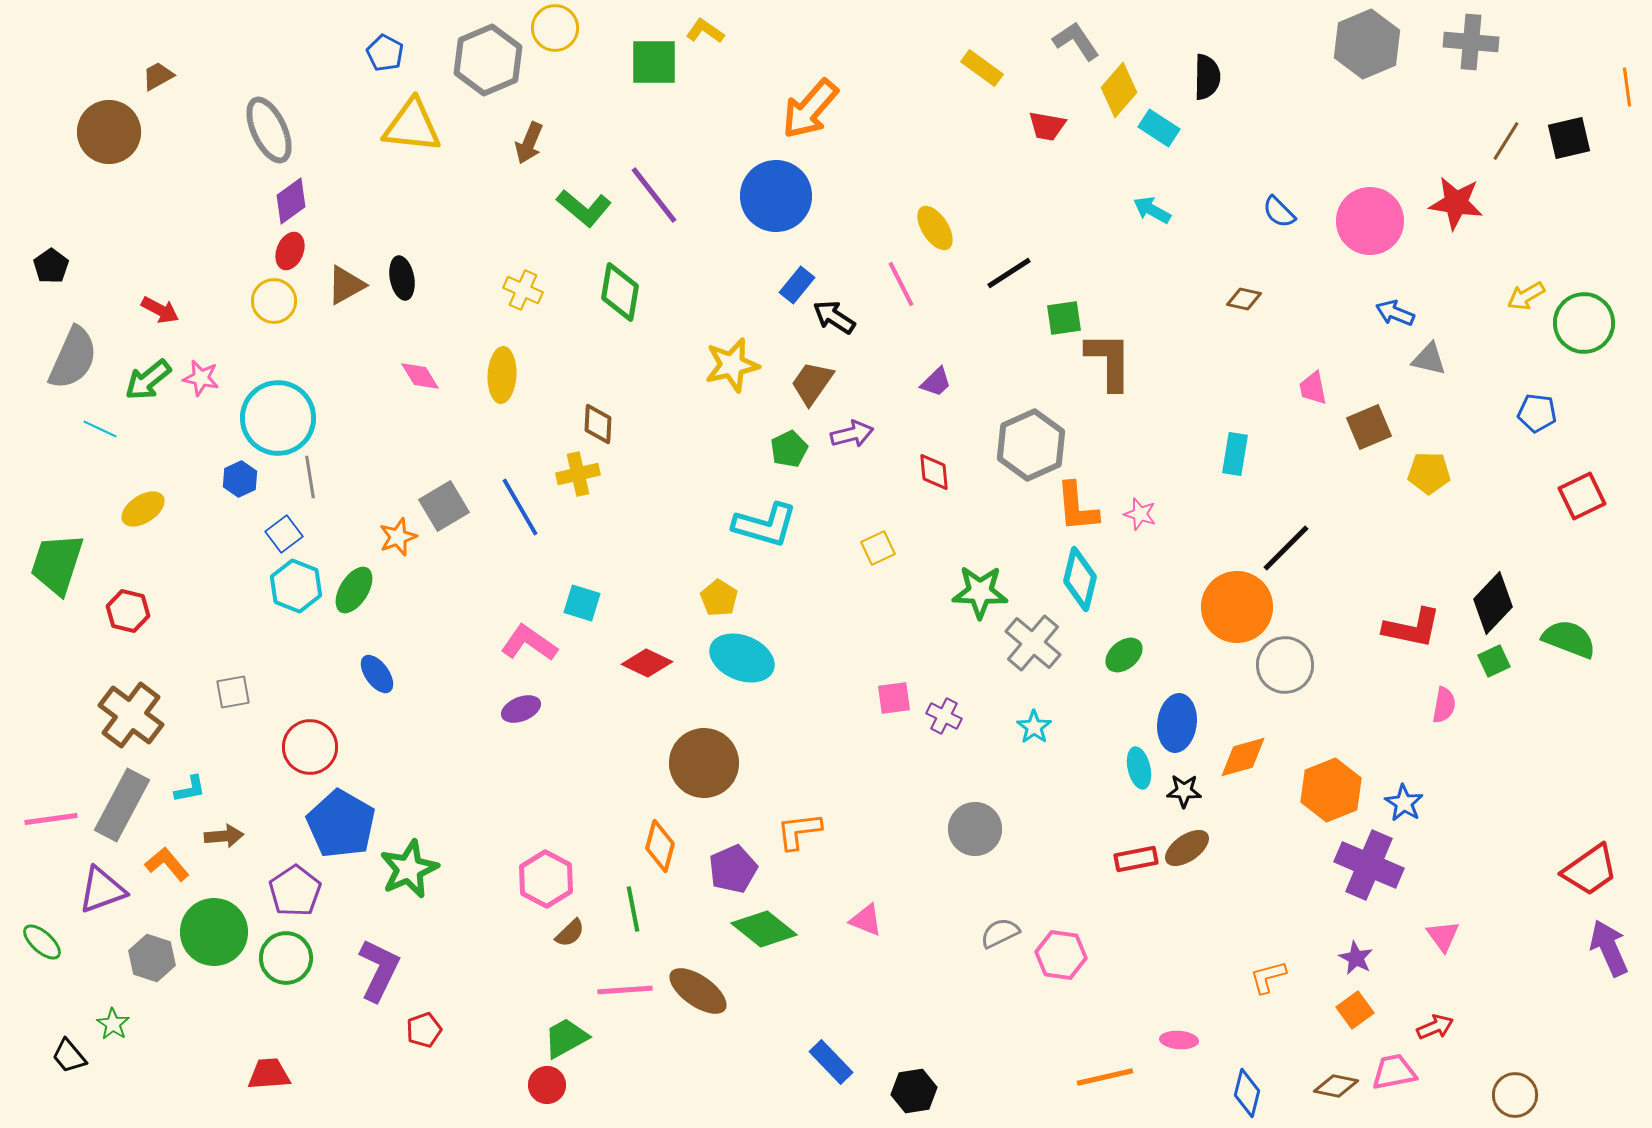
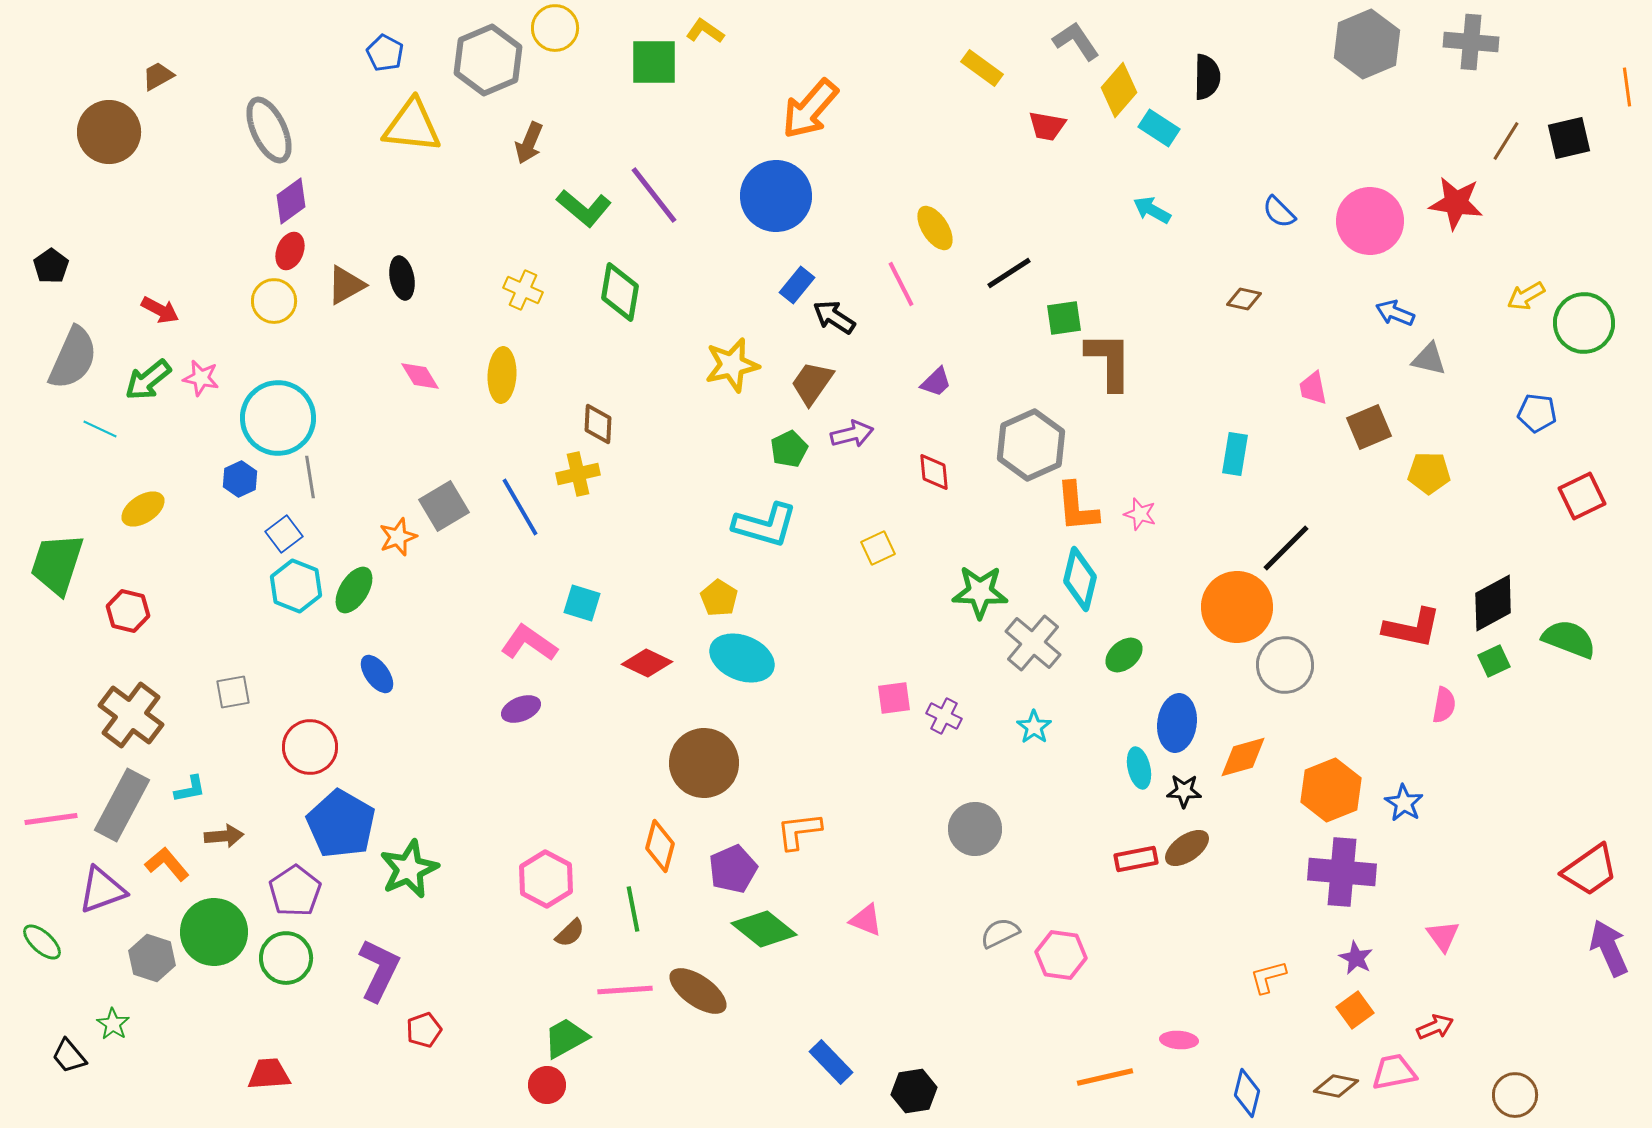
black diamond at (1493, 603): rotated 18 degrees clockwise
purple cross at (1369, 865): moved 27 px left, 7 px down; rotated 18 degrees counterclockwise
